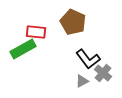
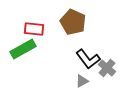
red rectangle: moved 2 px left, 3 px up
gray cross: moved 4 px right, 5 px up
